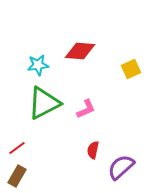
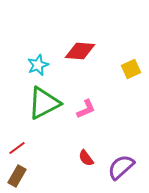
cyan star: rotated 15 degrees counterclockwise
red semicircle: moved 7 px left, 8 px down; rotated 48 degrees counterclockwise
